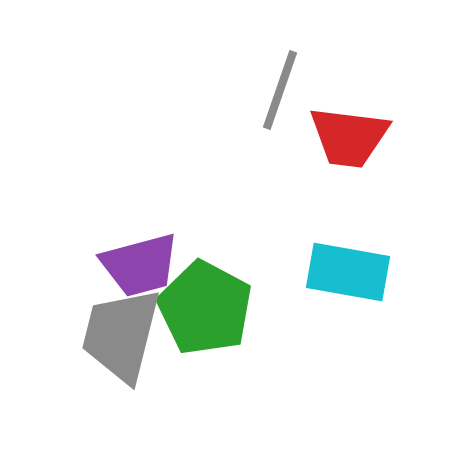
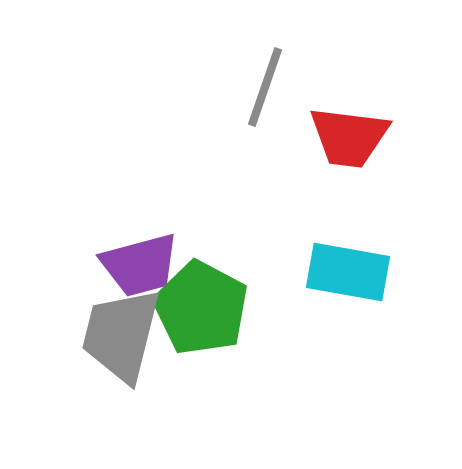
gray line: moved 15 px left, 3 px up
green pentagon: moved 4 px left
